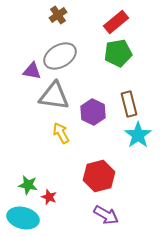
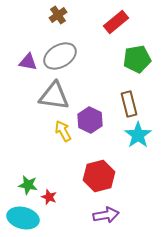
green pentagon: moved 19 px right, 6 px down
purple triangle: moved 4 px left, 9 px up
purple hexagon: moved 3 px left, 8 px down
yellow arrow: moved 2 px right, 2 px up
purple arrow: rotated 40 degrees counterclockwise
